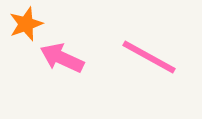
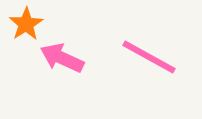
orange star: rotated 12 degrees counterclockwise
